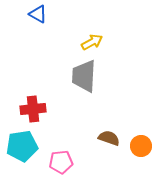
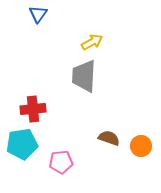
blue triangle: rotated 36 degrees clockwise
cyan pentagon: moved 2 px up
